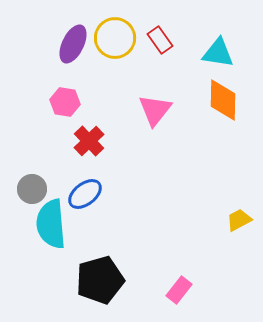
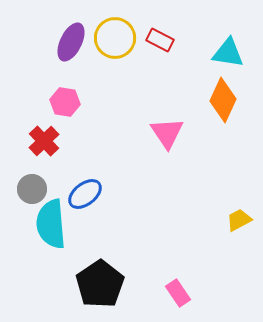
red rectangle: rotated 28 degrees counterclockwise
purple ellipse: moved 2 px left, 2 px up
cyan triangle: moved 10 px right
orange diamond: rotated 24 degrees clockwise
pink triangle: moved 12 px right, 23 px down; rotated 12 degrees counterclockwise
red cross: moved 45 px left
black pentagon: moved 4 px down; rotated 18 degrees counterclockwise
pink rectangle: moved 1 px left, 3 px down; rotated 72 degrees counterclockwise
